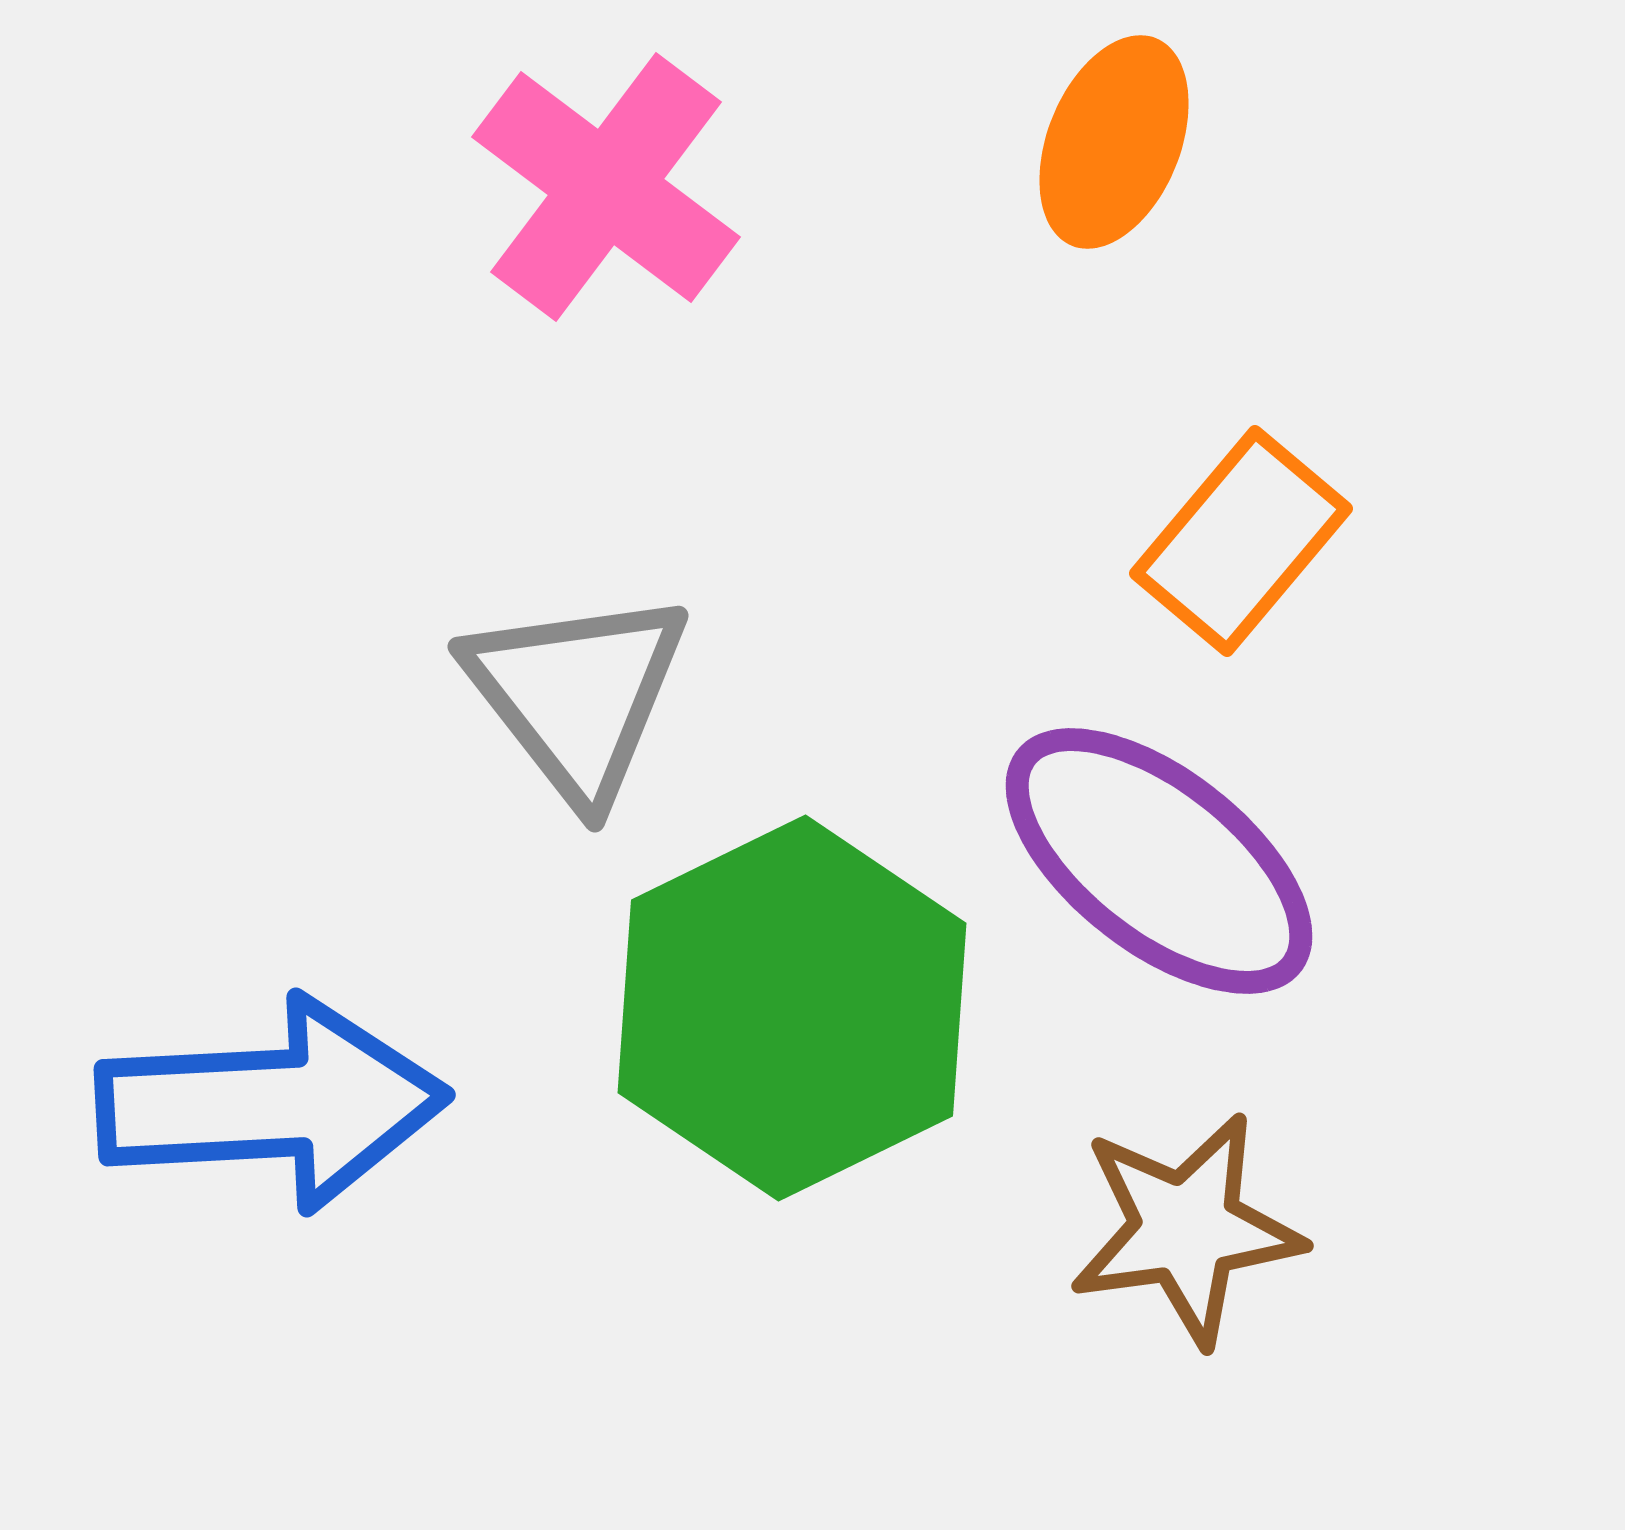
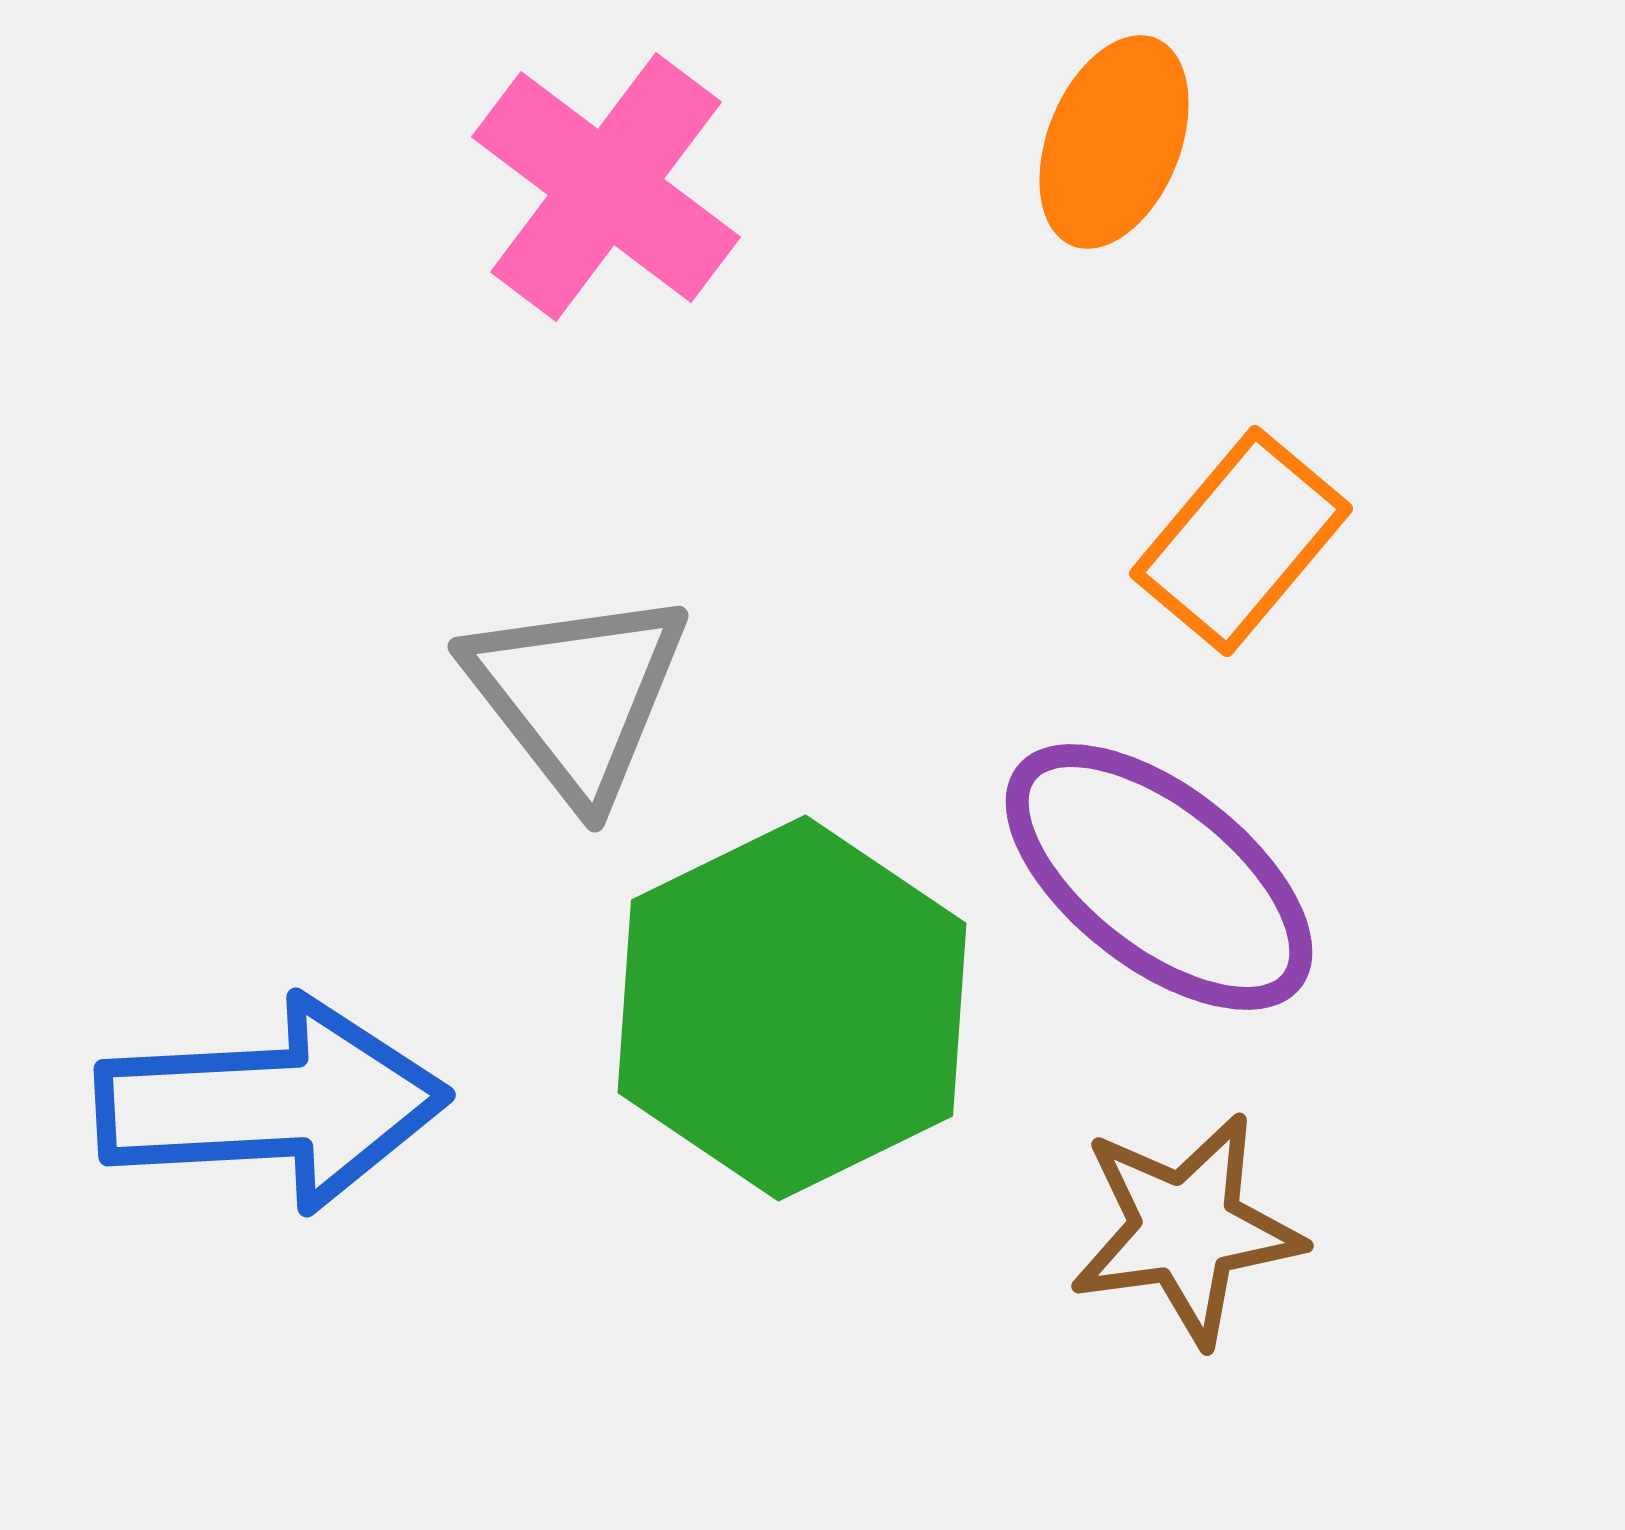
purple ellipse: moved 16 px down
